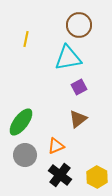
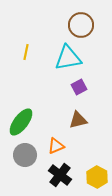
brown circle: moved 2 px right
yellow line: moved 13 px down
brown triangle: moved 1 px down; rotated 24 degrees clockwise
